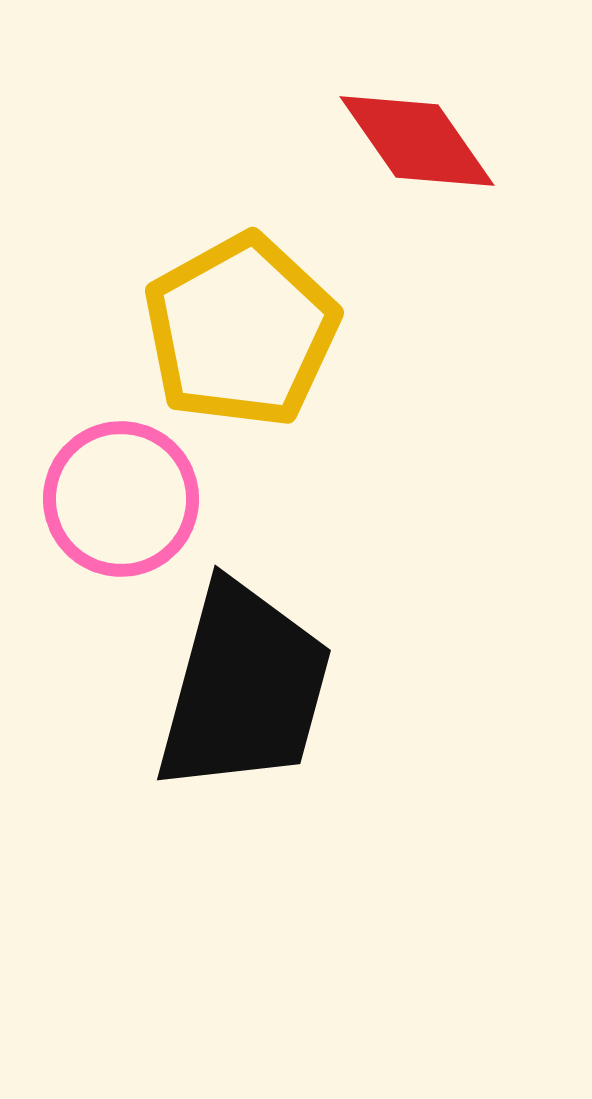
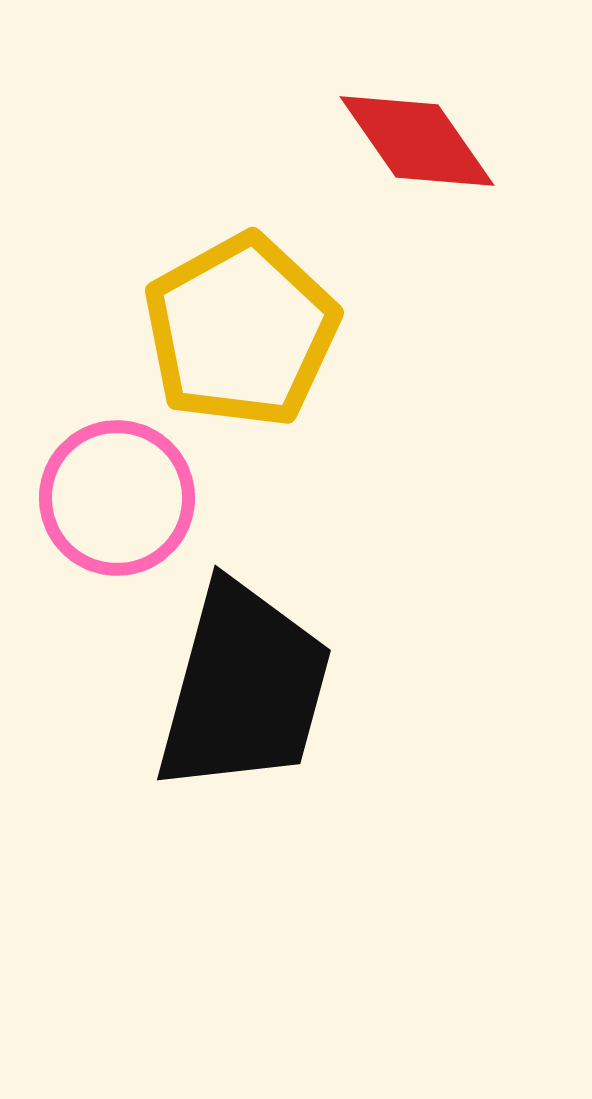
pink circle: moved 4 px left, 1 px up
